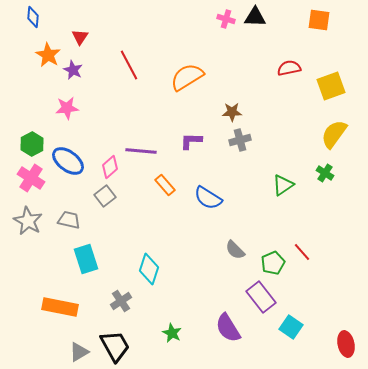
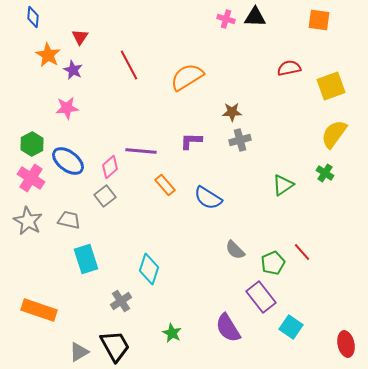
orange rectangle at (60, 307): moved 21 px left, 3 px down; rotated 8 degrees clockwise
